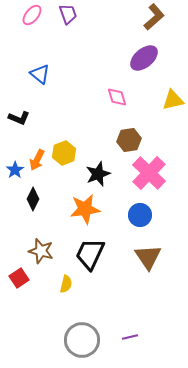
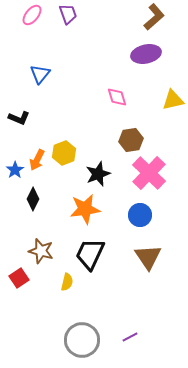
purple ellipse: moved 2 px right, 4 px up; rotated 28 degrees clockwise
blue triangle: rotated 30 degrees clockwise
brown hexagon: moved 2 px right
yellow semicircle: moved 1 px right, 2 px up
purple line: rotated 14 degrees counterclockwise
